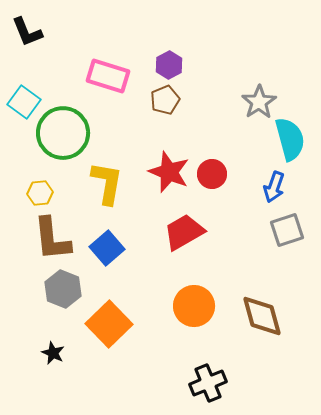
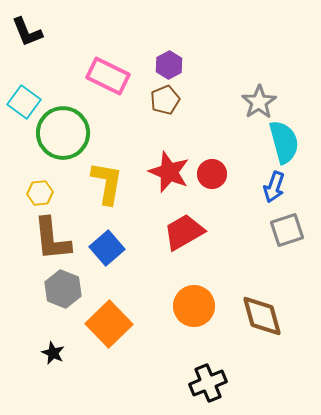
pink rectangle: rotated 9 degrees clockwise
cyan semicircle: moved 6 px left, 3 px down
